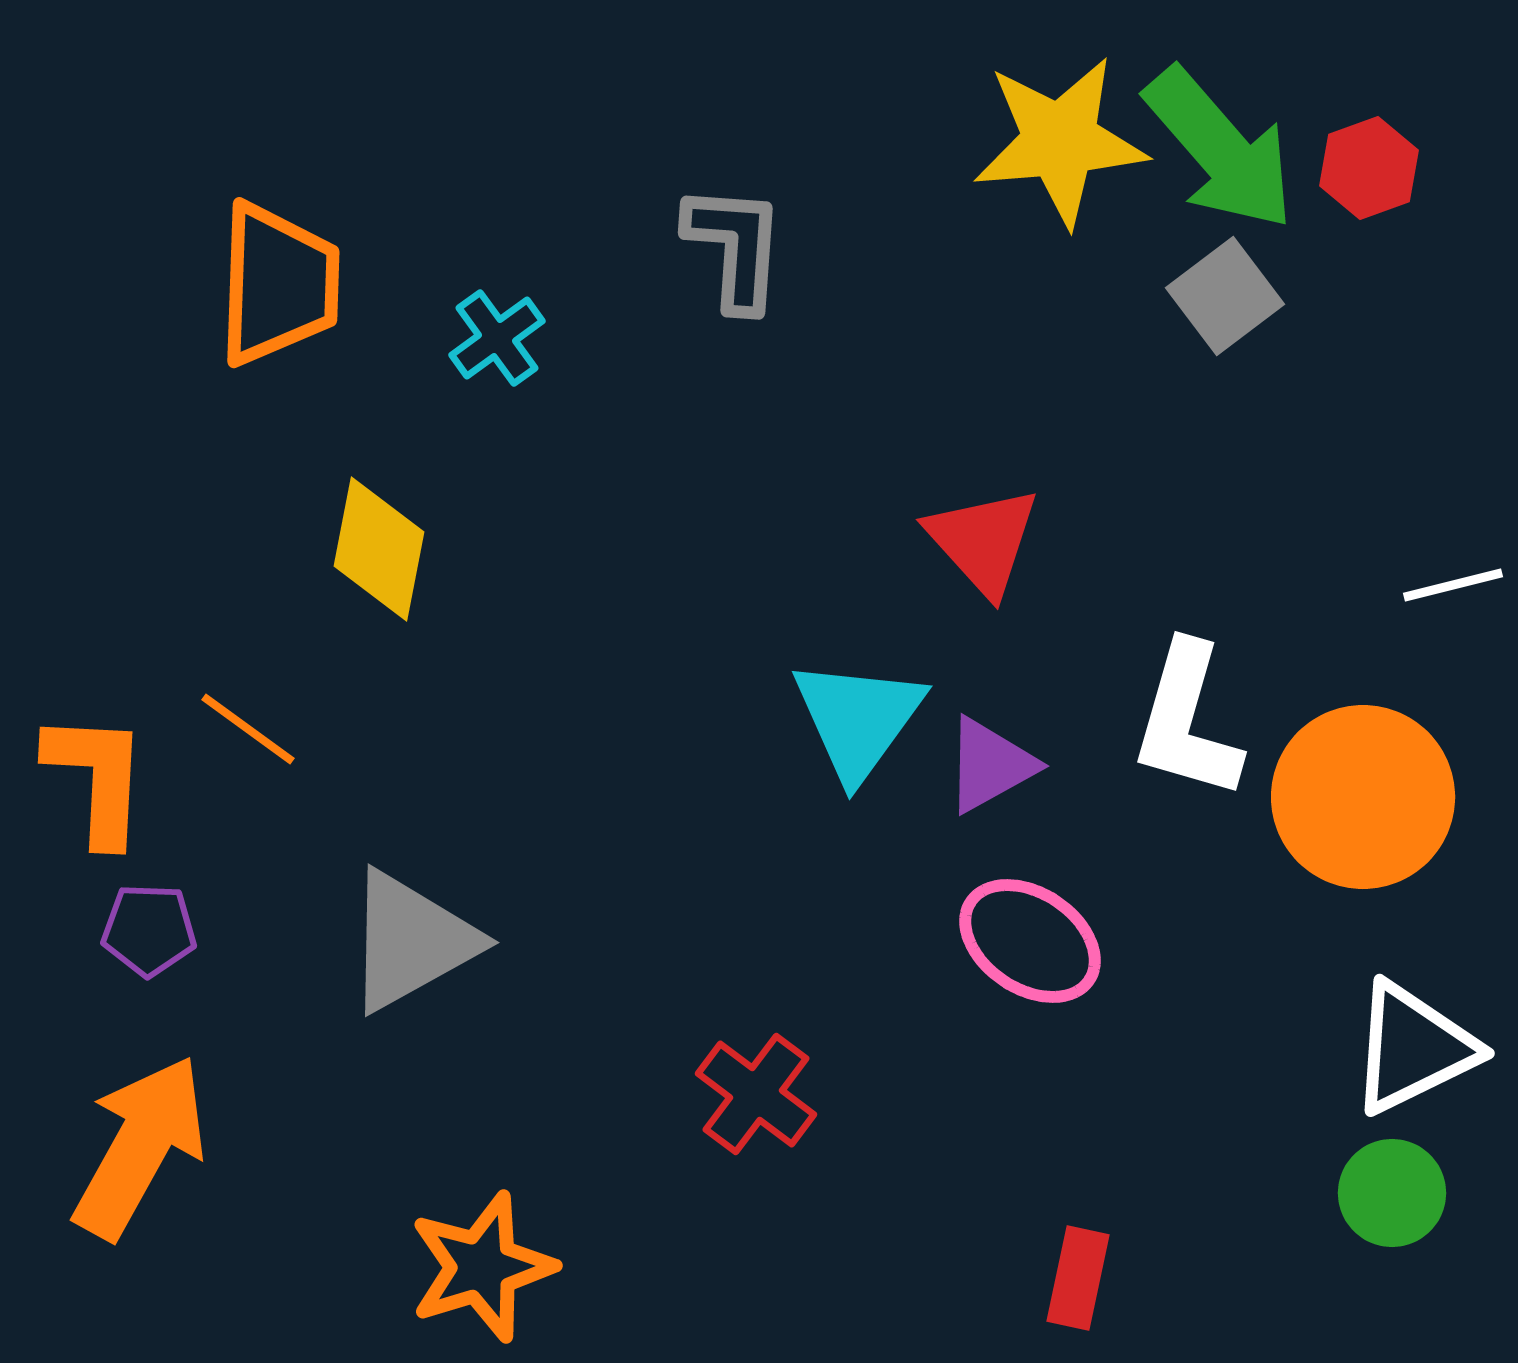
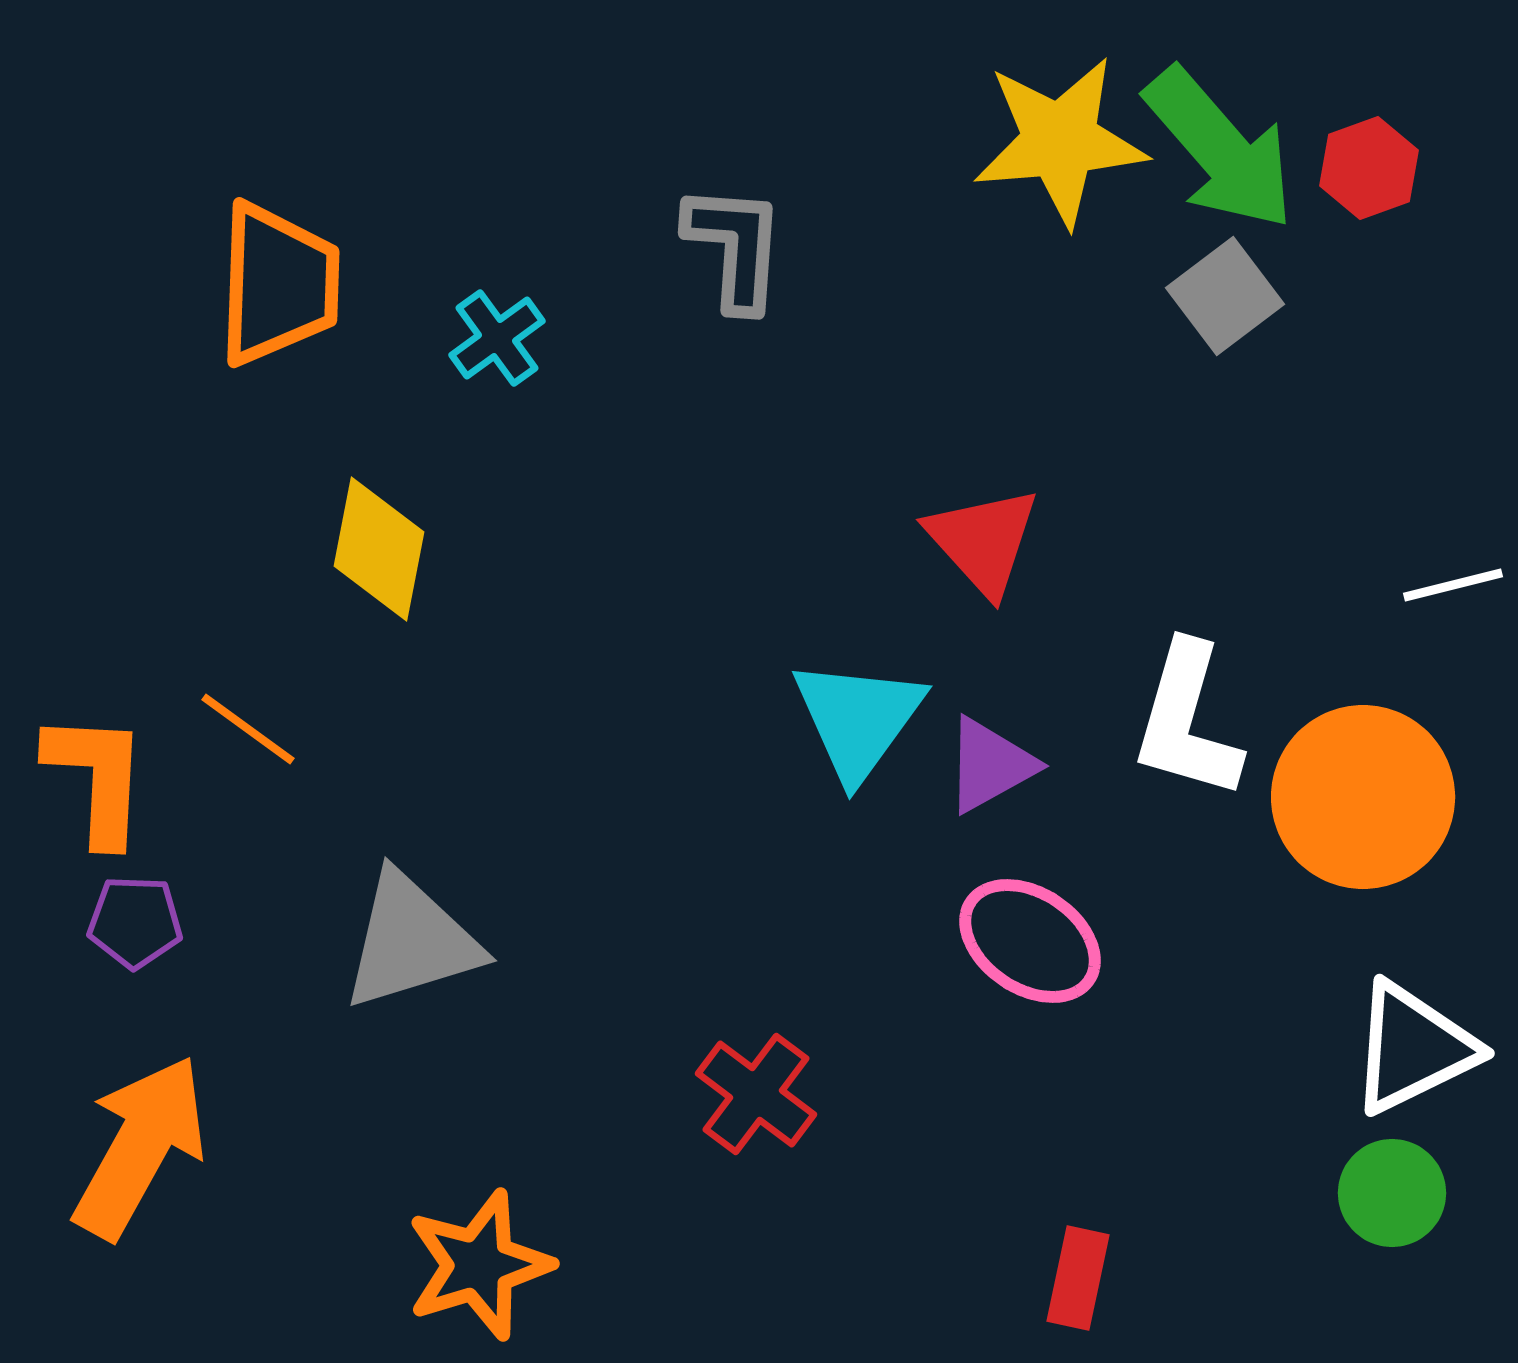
purple pentagon: moved 14 px left, 8 px up
gray triangle: rotated 12 degrees clockwise
orange star: moved 3 px left, 2 px up
